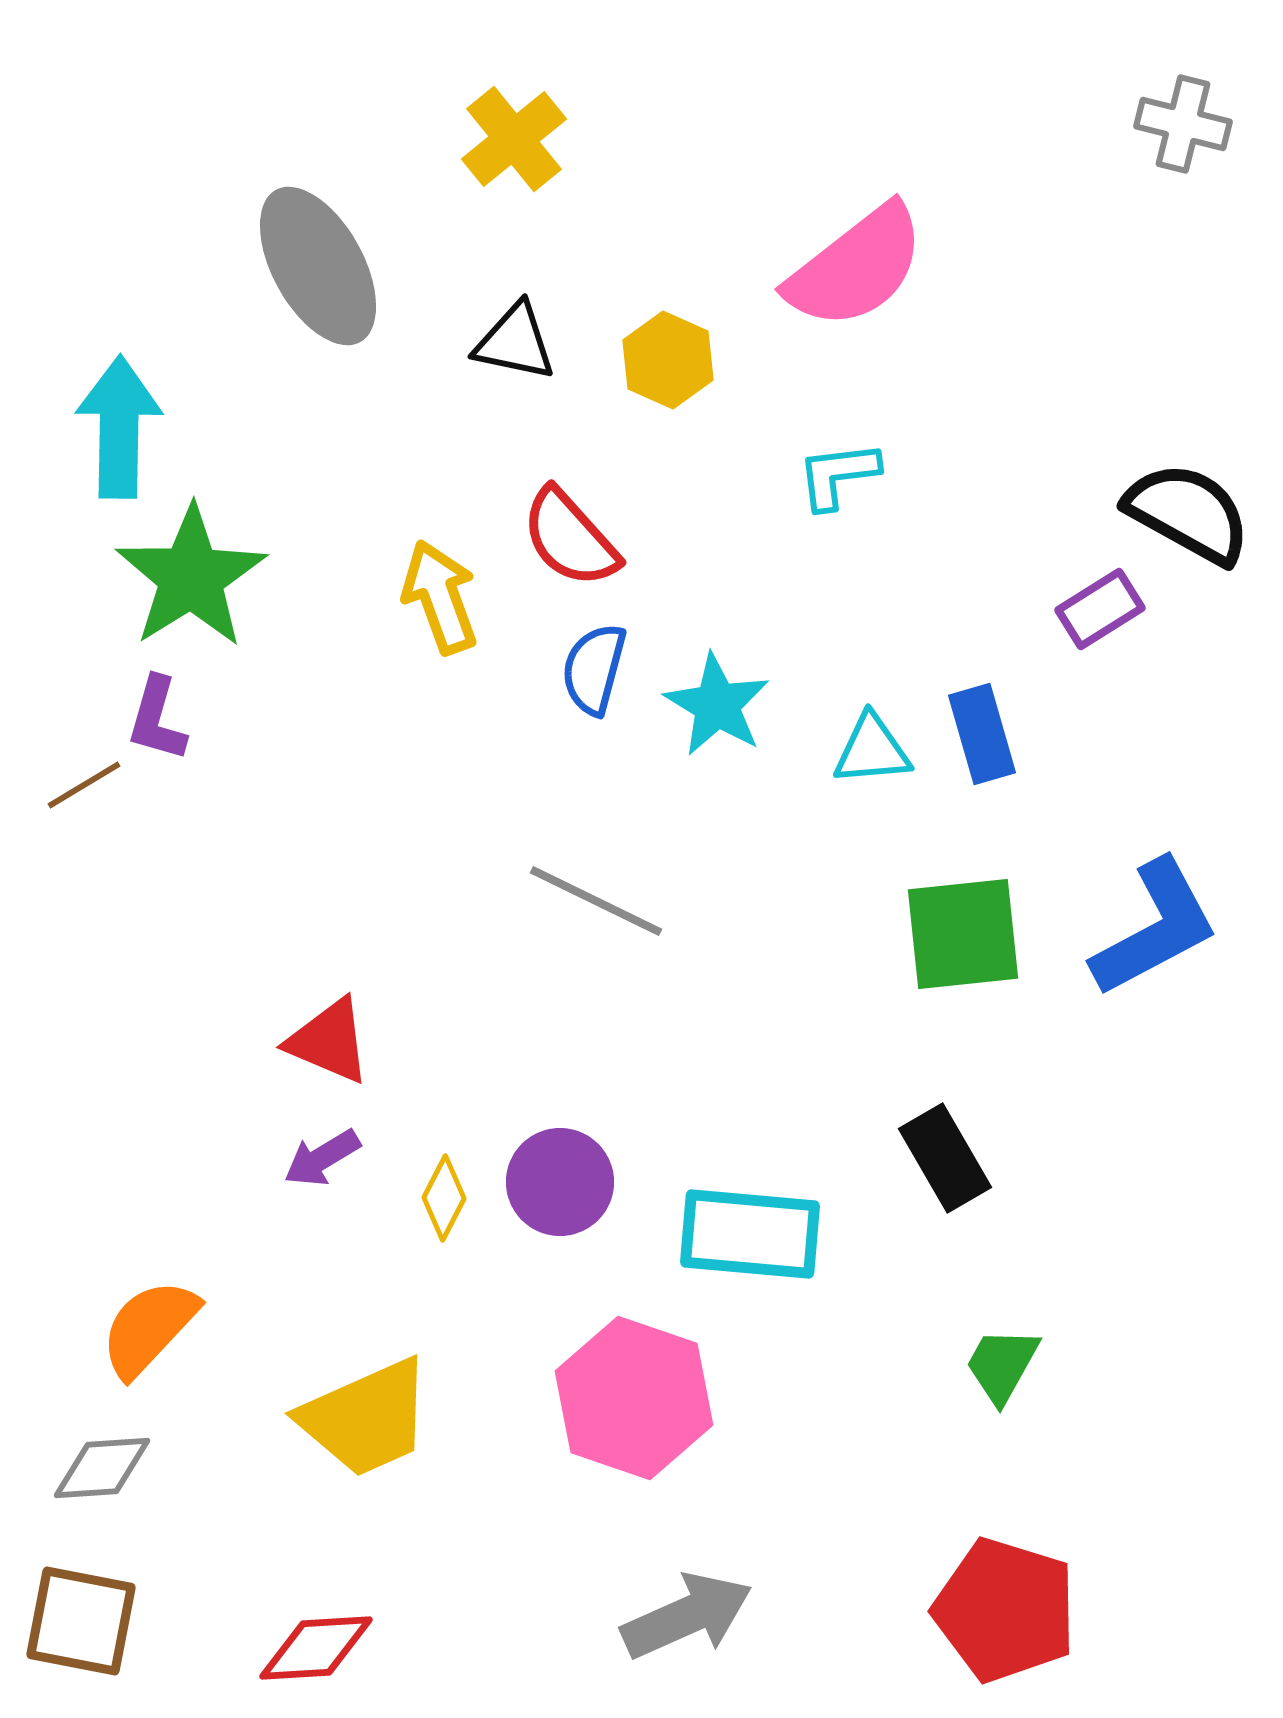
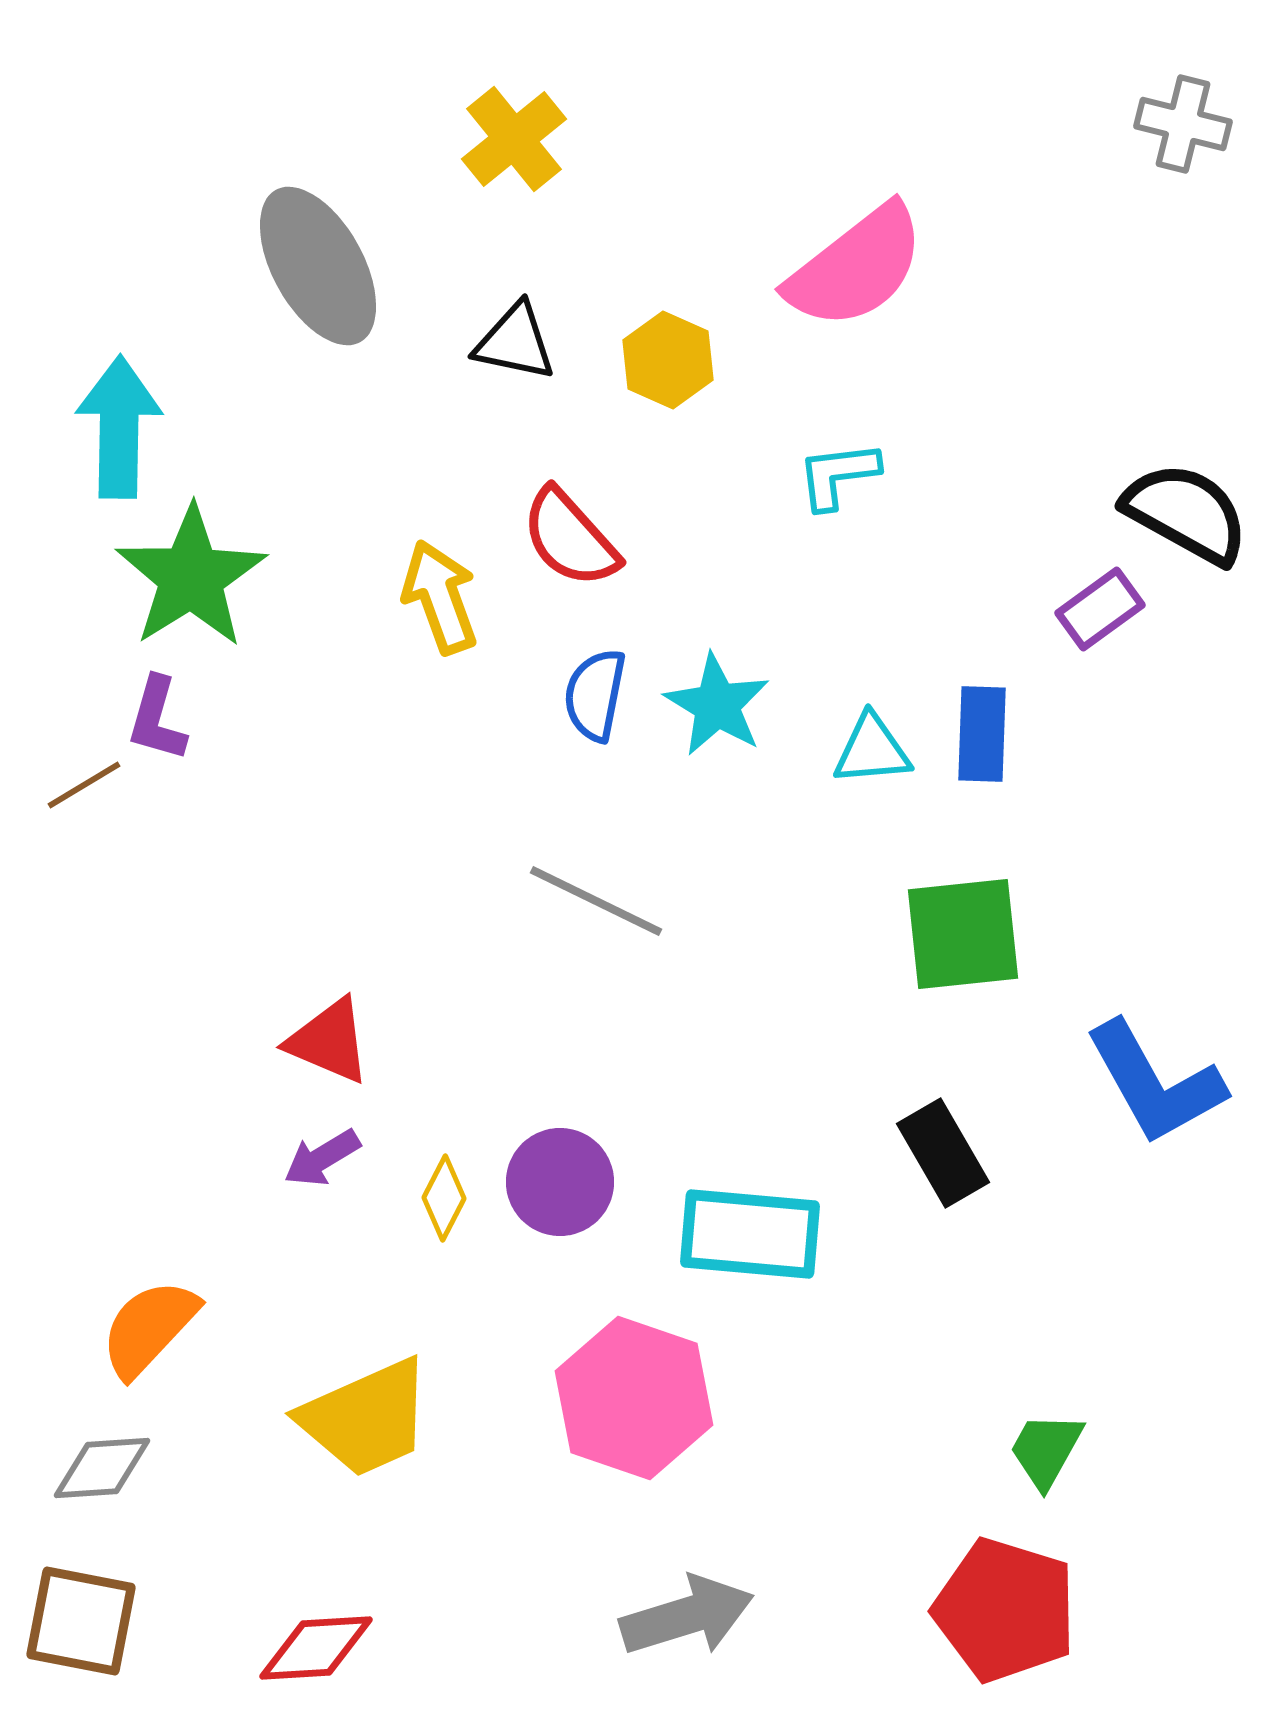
black semicircle: moved 2 px left
purple rectangle: rotated 4 degrees counterclockwise
blue semicircle: moved 1 px right, 26 px down; rotated 4 degrees counterclockwise
blue rectangle: rotated 18 degrees clockwise
blue L-shape: moved 155 px down; rotated 89 degrees clockwise
black rectangle: moved 2 px left, 5 px up
green trapezoid: moved 44 px right, 85 px down
gray arrow: rotated 7 degrees clockwise
